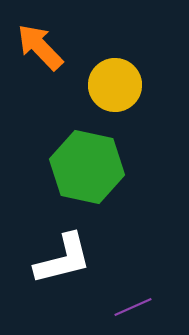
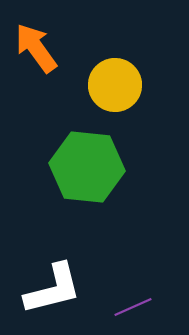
orange arrow: moved 4 px left, 1 px down; rotated 8 degrees clockwise
green hexagon: rotated 6 degrees counterclockwise
white L-shape: moved 10 px left, 30 px down
